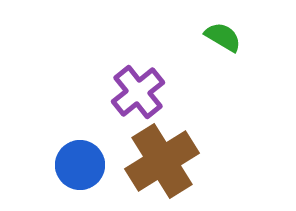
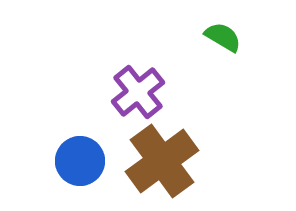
brown cross: rotated 4 degrees counterclockwise
blue circle: moved 4 px up
